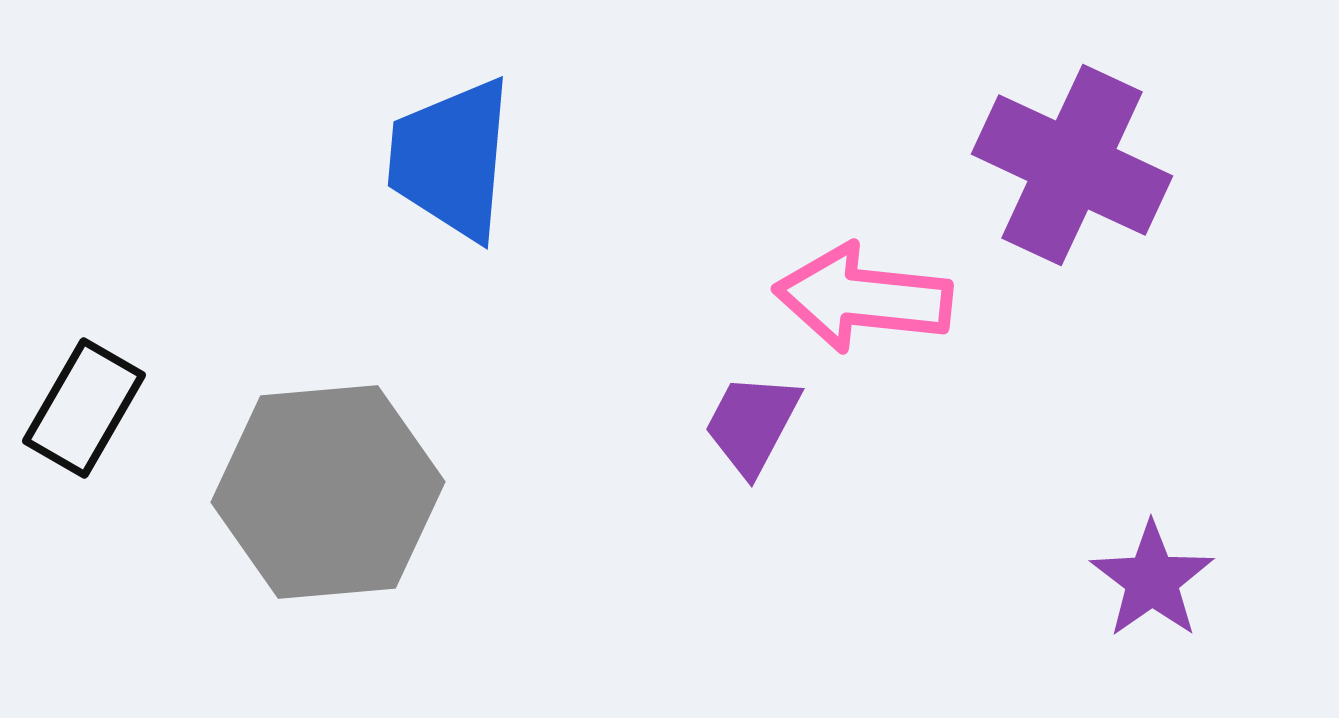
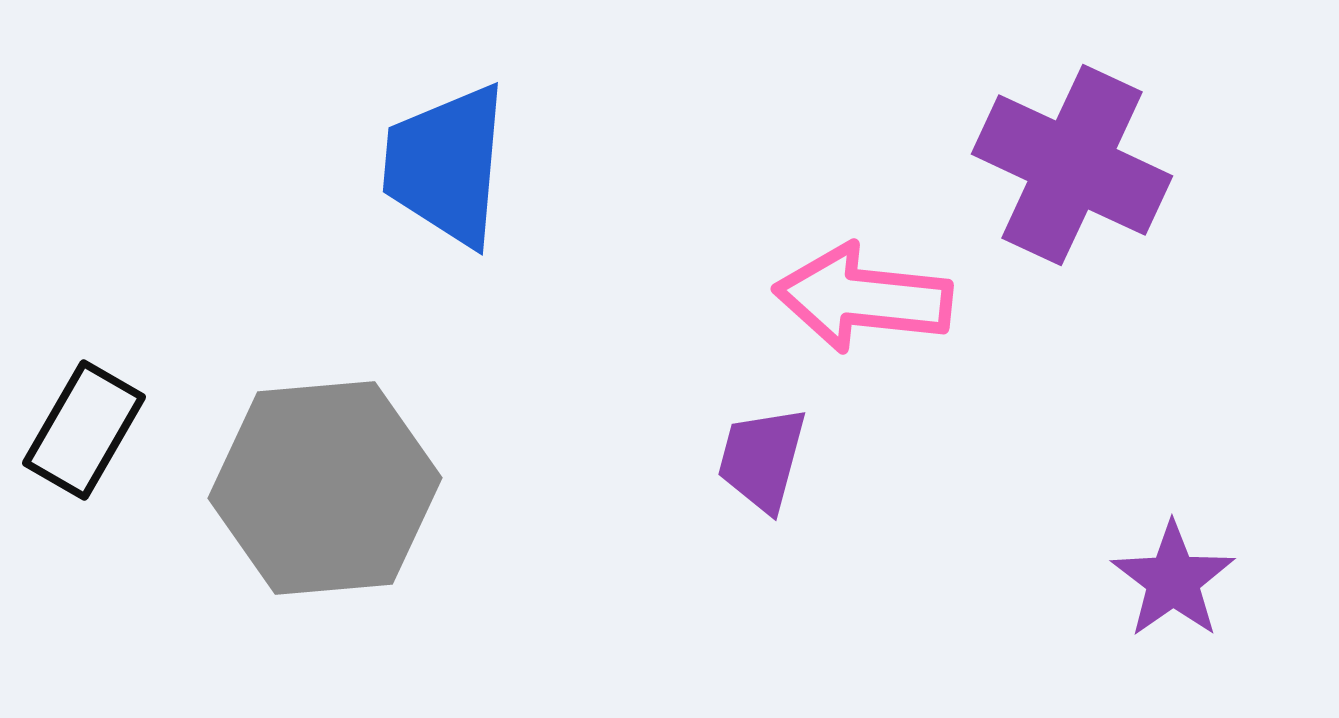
blue trapezoid: moved 5 px left, 6 px down
black rectangle: moved 22 px down
purple trapezoid: moved 10 px right, 35 px down; rotated 13 degrees counterclockwise
gray hexagon: moved 3 px left, 4 px up
purple star: moved 21 px right
